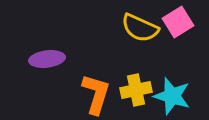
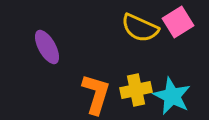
purple ellipse: moved 12 px up; rotated 68 degrees clockwise
cyan star: rotated 9 degrees clockwise
